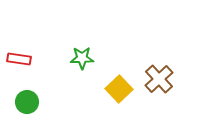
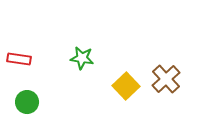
green star: rotated 10 degrees clockwise
brown cross: moved 7 px right
yellow square: moved 7 px right, 3 px up
